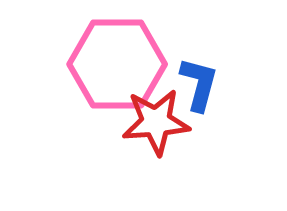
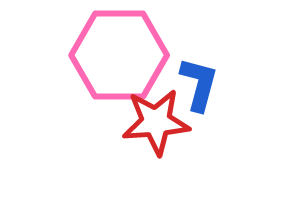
pink hexagon: moved 2 px right, 9 px up
